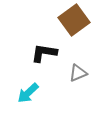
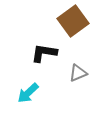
brown square: moved 1 px left, 1 px down
